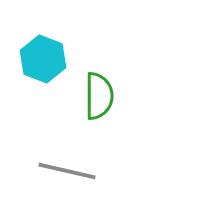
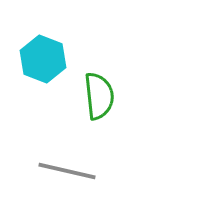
green semicircle: rotated 6 degrees counterclockwise
